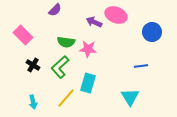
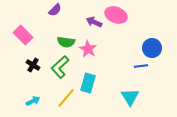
blue circle: moved 16 px down
pink star: rotated 24 degrees clockwise
cyan arrow: moved 1 px up; rotated 104 degrees counterclockwise
